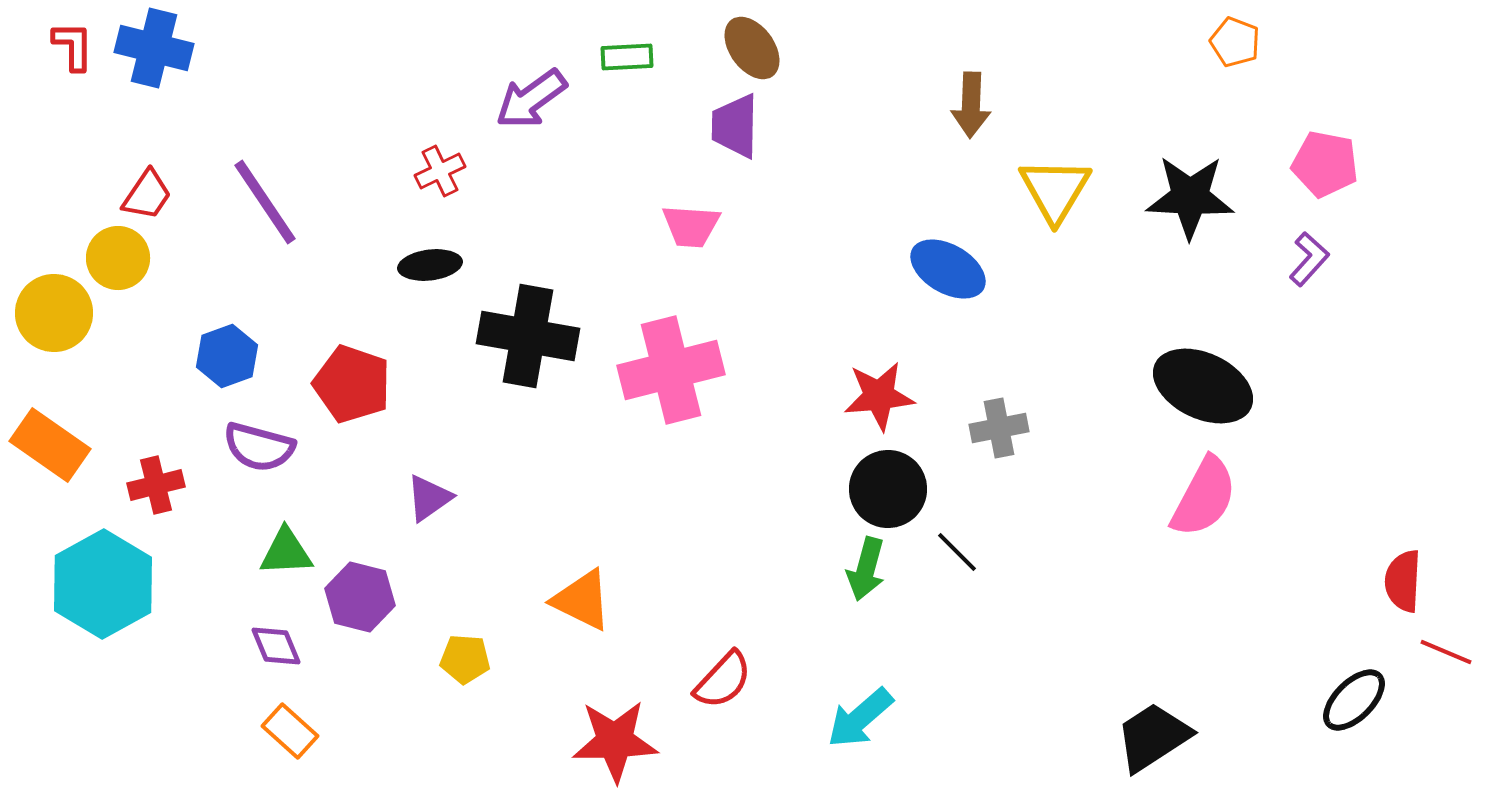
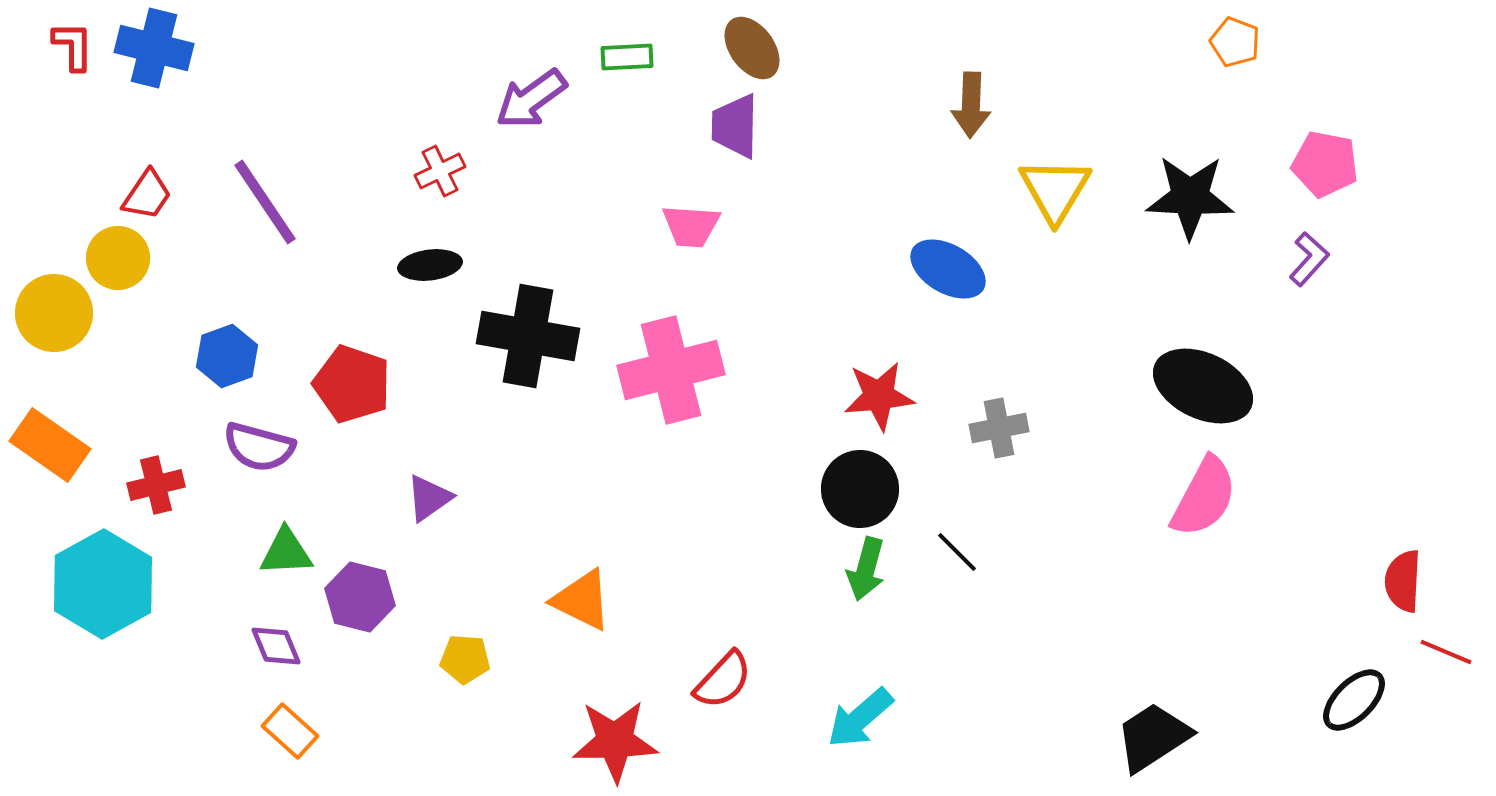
black circle at (888, 489): moved 28 px left
